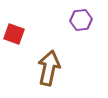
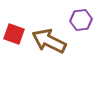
brown arrow: moved 27 px up; rotated 76 degrees counterclockwise
